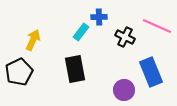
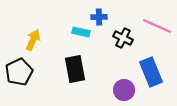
cyan rectangle: rotated 66 degrees clockwise
black cross: moved 2 px left, 1 px down
